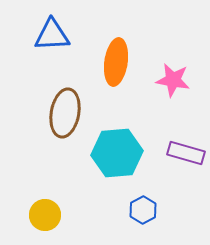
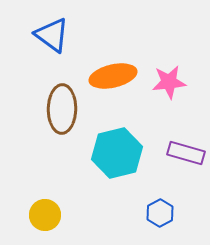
blue triangle: rotated 39 degrees clockwise
orange ellipse: moved 3 px left, 14 px down; rotated 69 degrees clockwise
pink star: moved 4 px left, 2 px down; rotated 16 degrees counterclockwise
brown ellipse: moved 3 px left, 4 px up; rotated 9 degrees counterclockwise
cyan hexagon: rotated 9 degrees counterclockwise
blue hexagon: moved 17 px right, 3 px down
